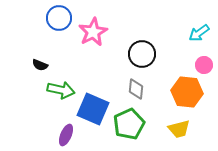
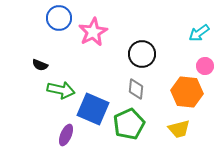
pink circle: moved 1 px right, 1 px down
